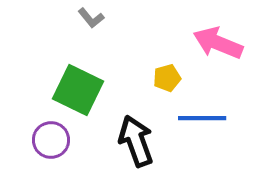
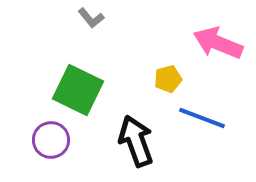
yellow pentagon: moved 1 px right, 1 px down
blue line: rotated 21 degrees clockwise
